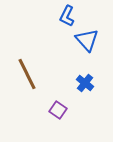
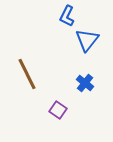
blue triangle: rotated 20 degrees clockwise
